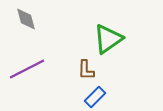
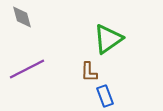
gray diamond: moved 4 px left, 2 px up
brown L-shape: moved 3 px right, 2 px down
blue rectangle: moved 10 px right, 1 px up; rotated 65 degrees counterclockwise
